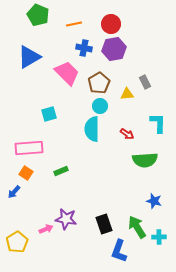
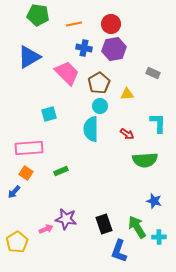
green pentagon: rotated 15 degrees counterclockwise
gray rectangle: moved 8 px right, 9 px up; rotated 40 degrees counterclockwise
cyan semicircle: moved 1 px left
